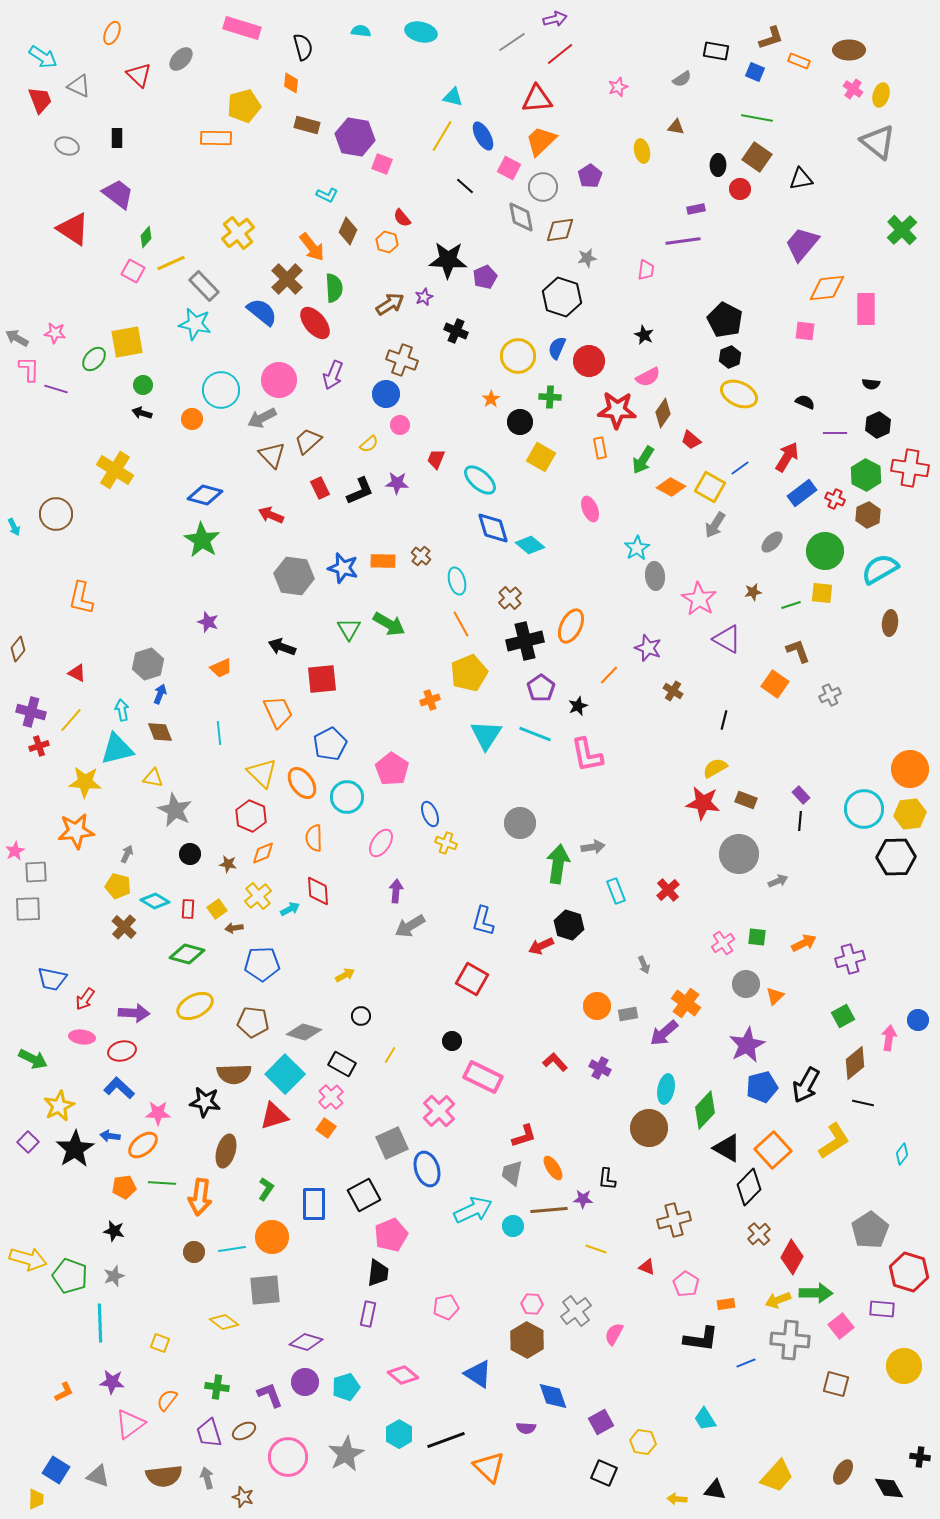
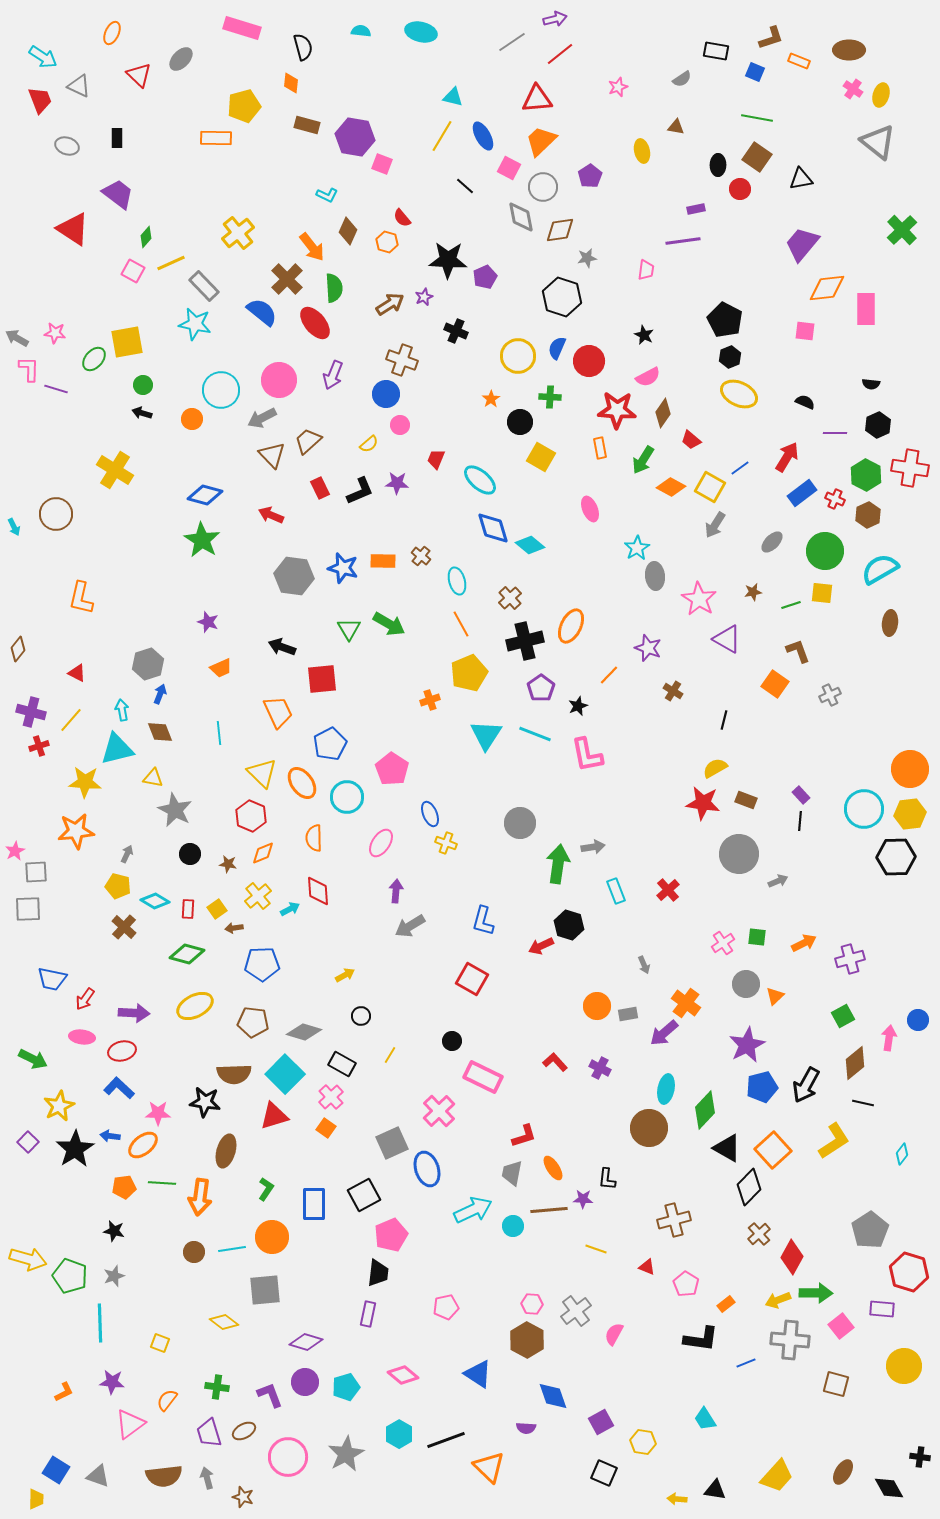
orange rectangle at (726, 1304): rotated 30 degrees counterclockwise
